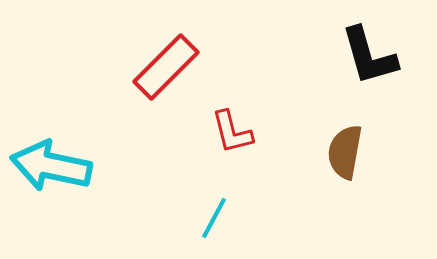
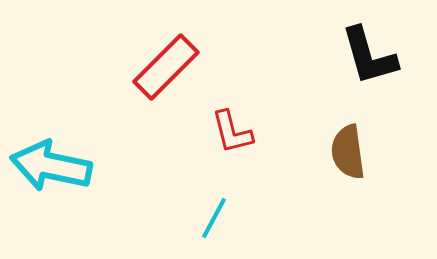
brown semicircle: moved 3 px right; rotated 18 degrees counterclockwise
